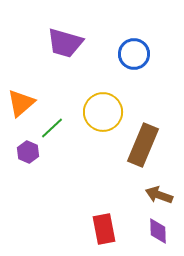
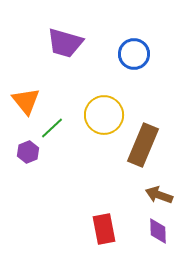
orange triangle: moved 5 px right, 2 px up; rotated 28 degrees counterclockwise
yellow circle: moved 1 px right, 3 px down
purple hexagon: rotated 15 degrees clockwise
